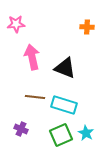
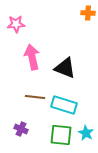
orange cross: moved 1 px right, 14 px up
green square: rotated 30 degrees clockwise
